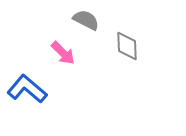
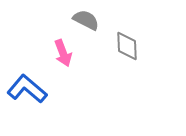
pink arrow: rotated 24 degrees clockwise
